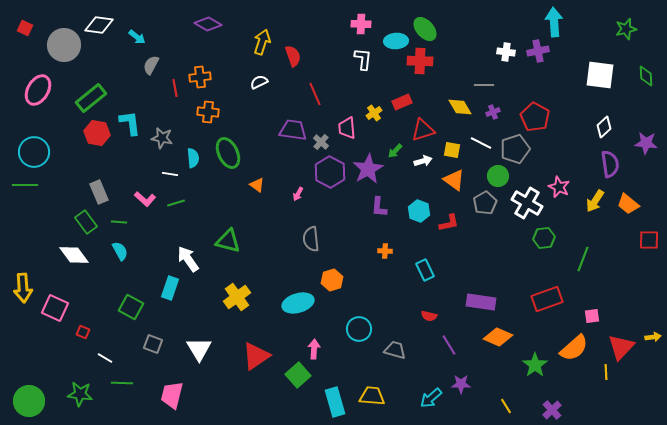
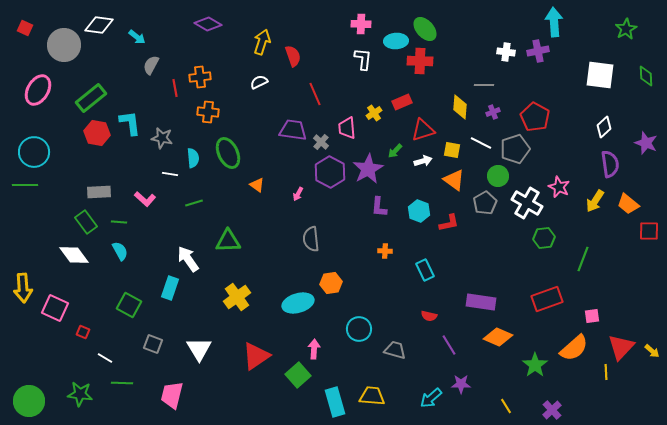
green star at (626, 29): rotated 15 degrees counterclockwise
yellow diamond at (460, 107): rotated 35 degrees clockwise
purple star at (646, 143): rotated 15 degrees clockwise
gray rectangle at (99, 192): rotated 70 degrees counterclockwise
green line at (176, 203): moved 18 px right
red square at (649, 240): moved 9 px up
green triangle at (228, 241): rotated 16 degrees counterclockwise
orange hexagon at (332, 280): moved 1 px left, 3 px down; rotated 10 degrees clockwise
green square at (131, 307): moved 2 px left, 2 px up
yellow arrow at (653, 337): moved 1 px left, 14 px down; rotated 49 degrees clockwise
